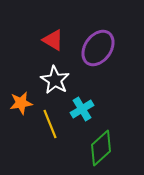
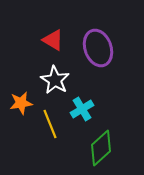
purple ellipse: rotated 54 degrees counterclockwise
